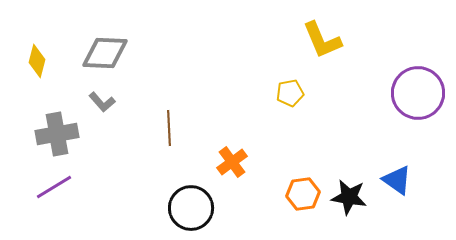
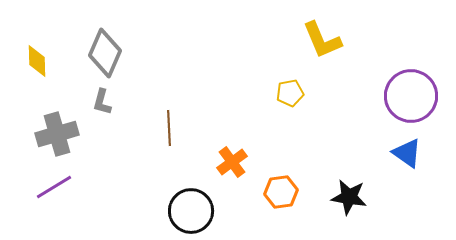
gray diamond: rotated 69 degrees counterclockwise
yellow diamond: rotated 16 degrees counterclockwise
purple circle: moved 7 px left, 3 px down
gray L-shape: rotated 56 degrees clockwise
gray cross: rotated 6 degrees counterclockwise
blue triangle: moved 10 px right, 27 px up
orange hexagon: moved 22 px left, 2 px up
black circle: moved 3 px down
